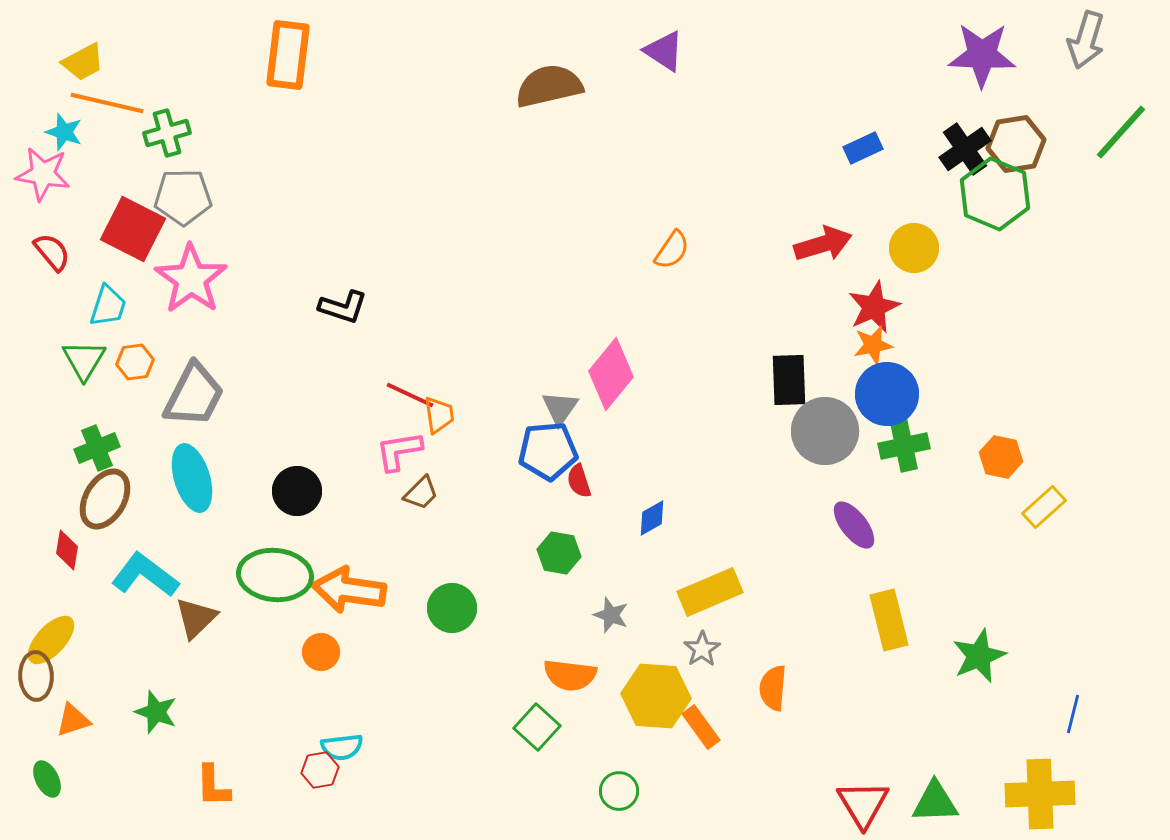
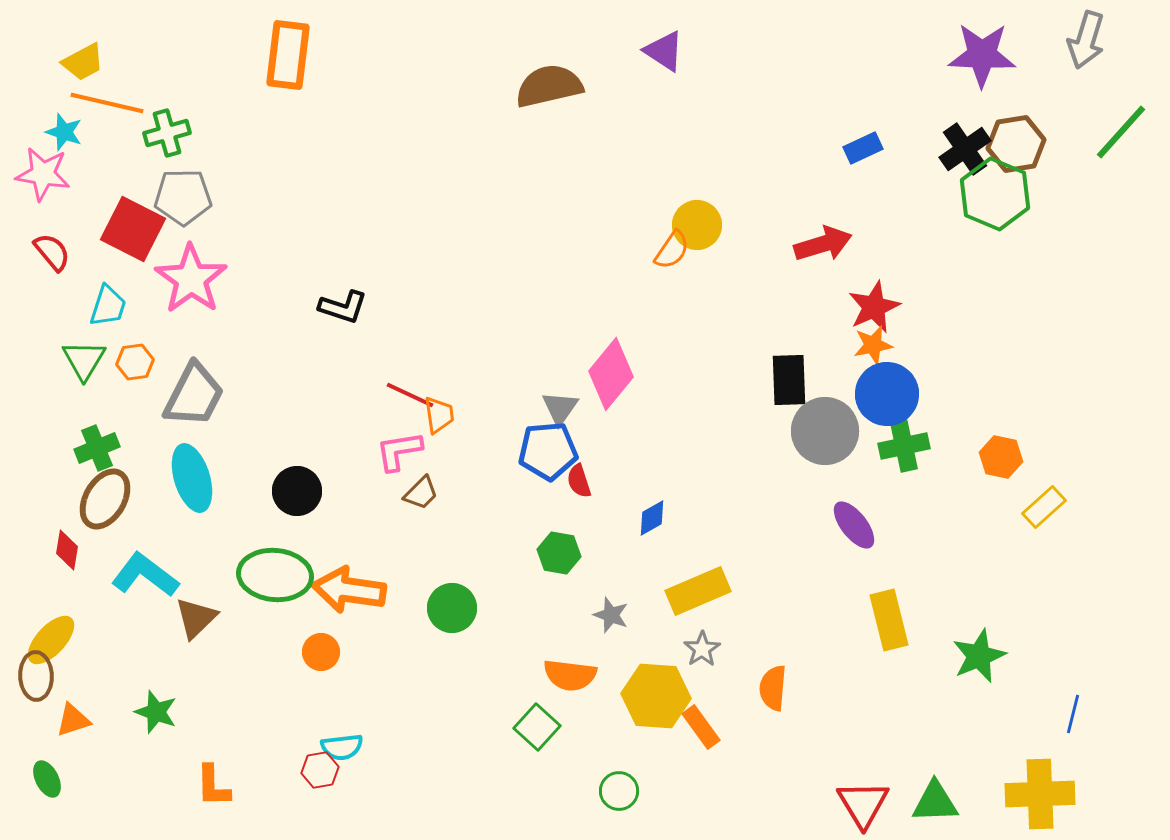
yellow circle at (914, 248): moved 217 px left, 23 px up
yellow rectangle at (710, 592): moved 12 px left, 1 px up
